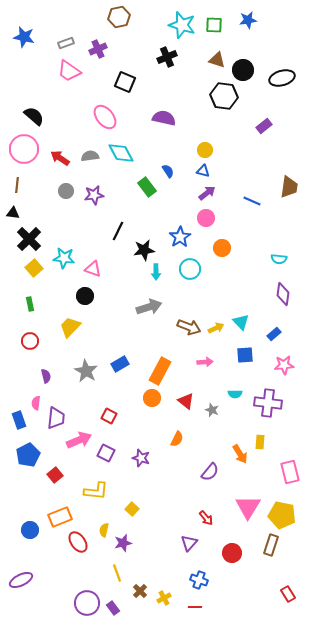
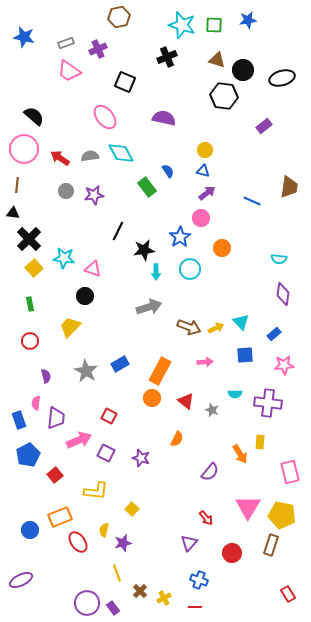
pink circle at (206, 218): moved 5 px left
